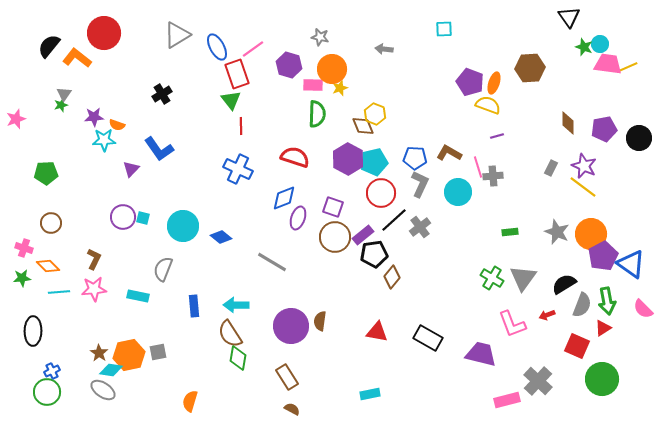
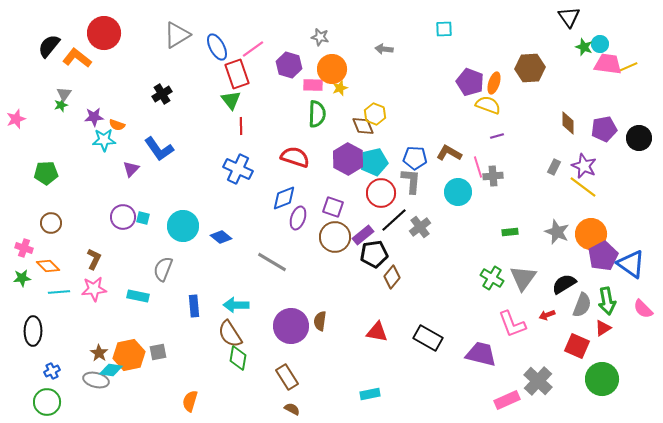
gray rectangle at (551, 168): moved 3 px right, 1 px up
gray L-shape at (420, 184): moved 9 px left, 3 px up; rotated 20 degrees counterclockwise
gray ellipse at (103, 390): moved 7 px left, 10 px up; rotated 20 degrees counterclockwise
green circle at (47, 392): moved 10 px down
pink rectangle at (507, 400): rotated 10 degrees counterclockwise
